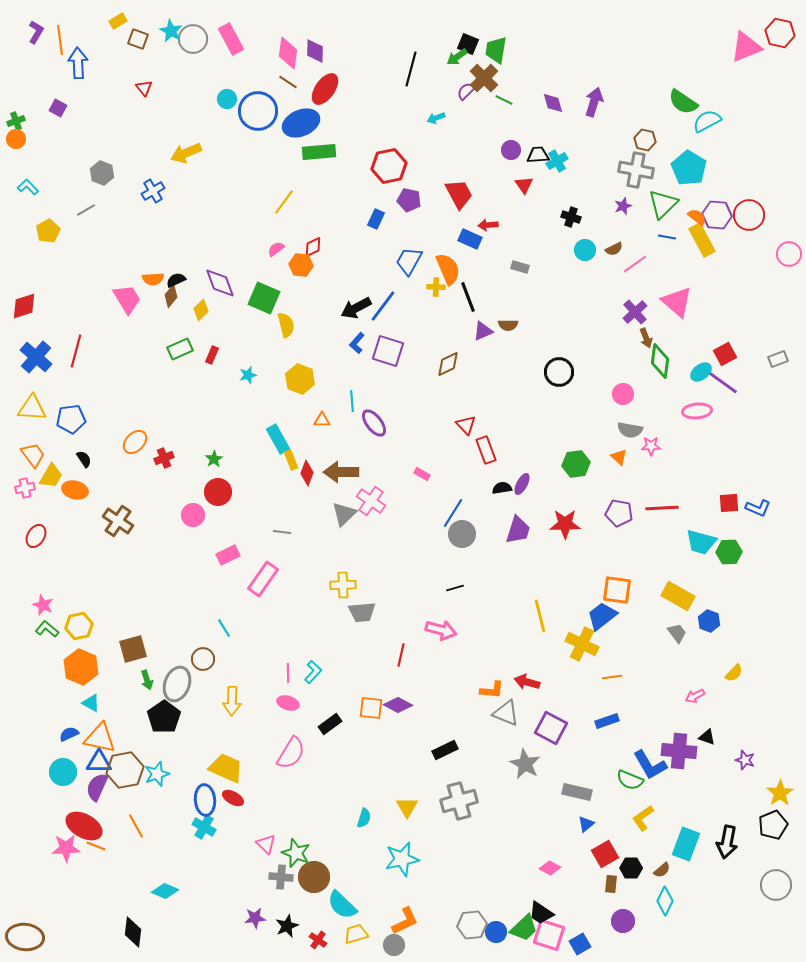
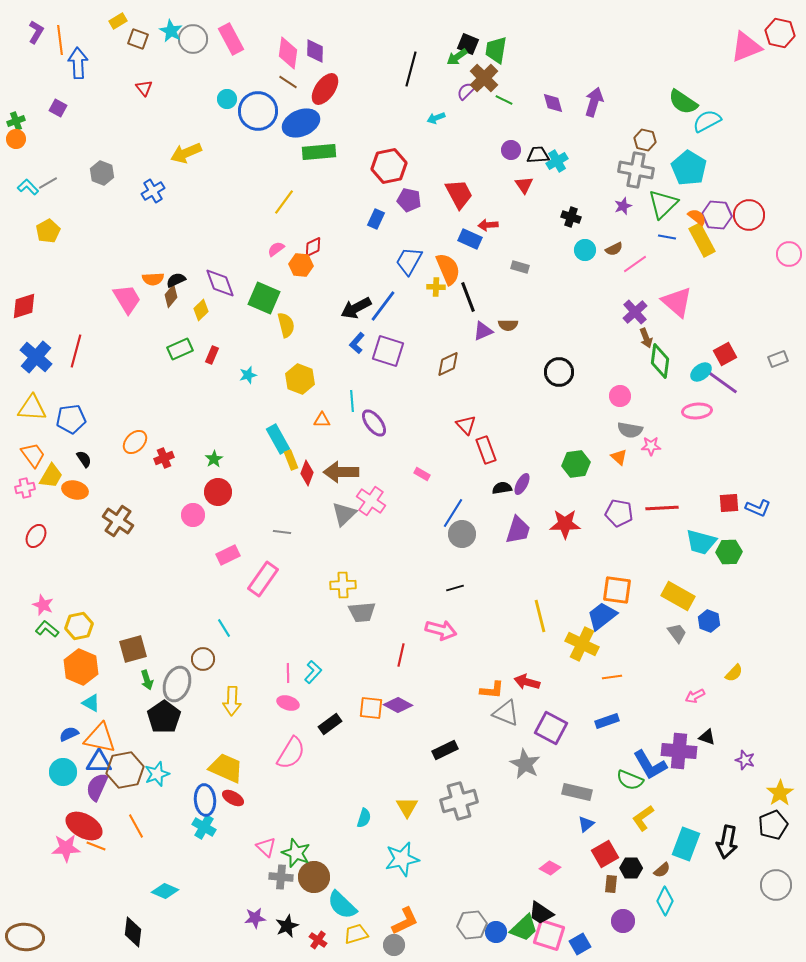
gray line at (86, 210): moved 38 px left, 27 px up
pink circle at (623, 394): moved 3 px left, 2 px down
pink triangle at (266, 844): moved 3 px down
